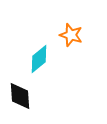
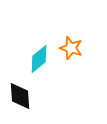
orange star: moved 13 px down
